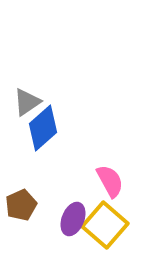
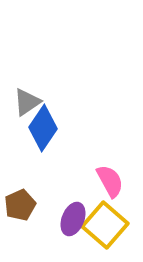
blue diamond: rotated 15 degrees counterclockwise
brown pentagon: moved 1 px left
